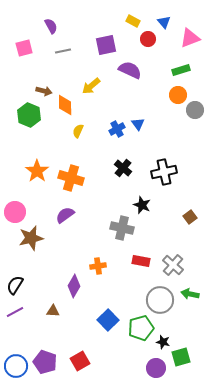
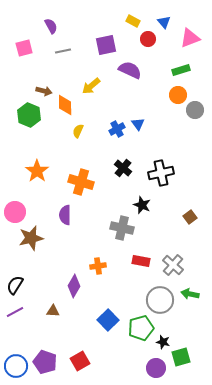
black cross at (164, 172): moved 3 px left, 1 px down
orange cross at (71, 178): moved 10 px right, 4 px down
purple semicircle at (65, 215): rotated 54 degrees counterclockwise
